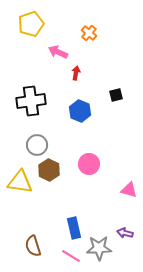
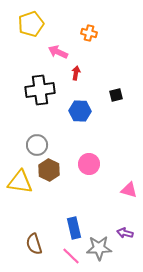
orange cross: rotated 28 degrees counterclockwise
black cross: moved 9 px right, 11 px up
blue hexagon: rotated 20 degrees counterclockwise
brown semicircle: moved 1 px right, 2 px up
pink line: rotated 12 degrees clockwise
